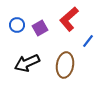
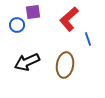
purple square: moved 7 px left, 16 px up; rotated 21 degrees clockwise
blue line: moved 2 px up; rotated 56 degrees counterclockwise
black arrow: moved 1 px up
